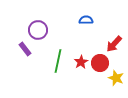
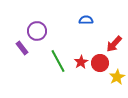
purple circle: moved 1 px left, 1 px down
purple rectangle: moved 3 px left, 1 px up
green line: rotated 40 degrees counterclockwise
yellow star: moved 1 px right, 1 px up; rotated 21 degrees clockwise
